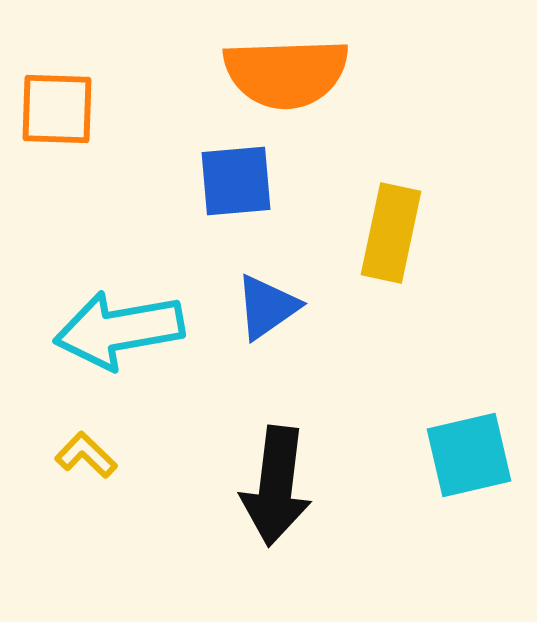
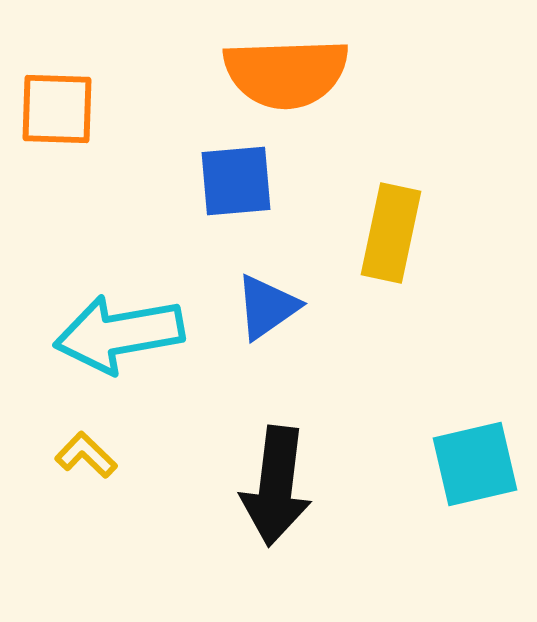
cyan arrow: moved 4 px down
cyan square: moved 6 px right, 9 px down
